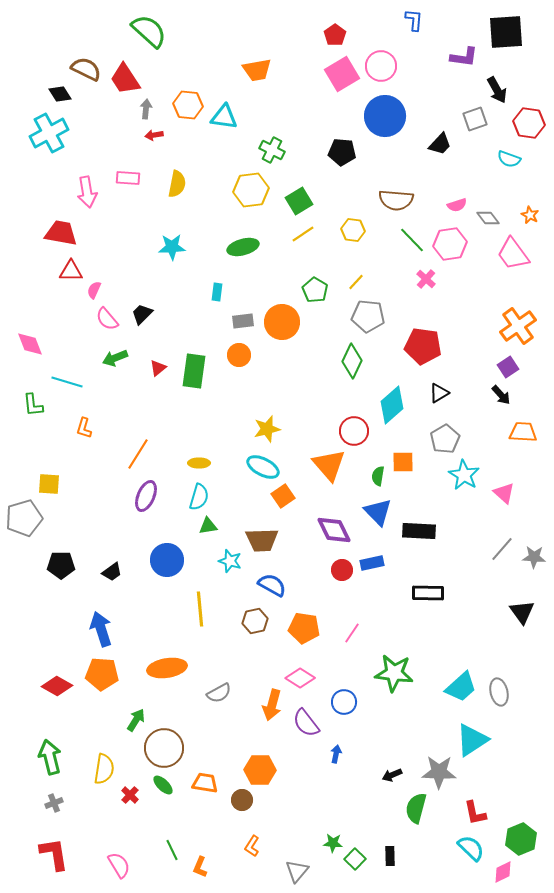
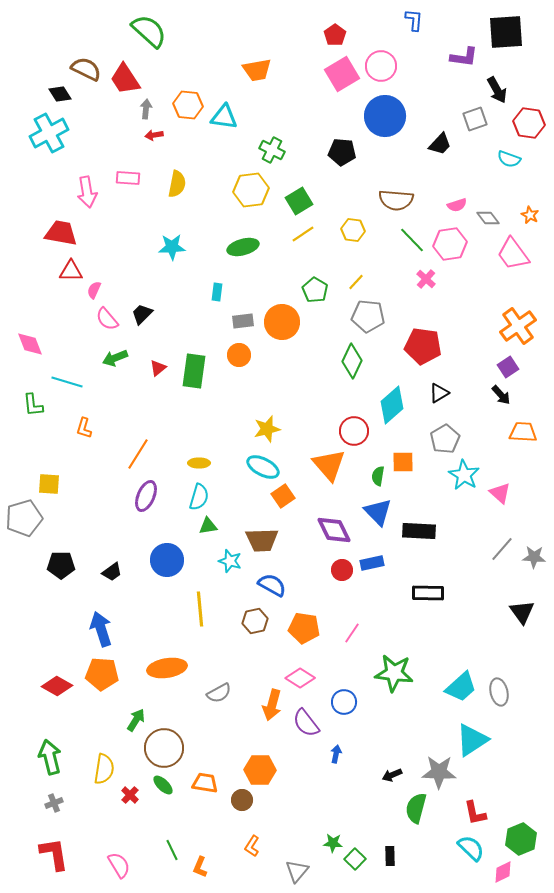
pink triangle at (504, 493): moved 4 px left
